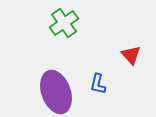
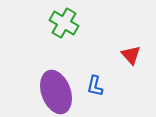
green cross: rotated 24 degrees counterclockwise
blue L-shape: moved 3 px left, 2 px down
